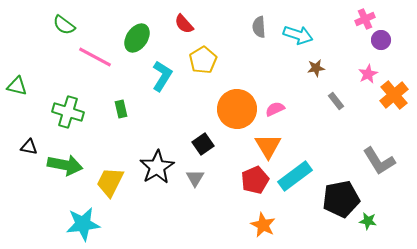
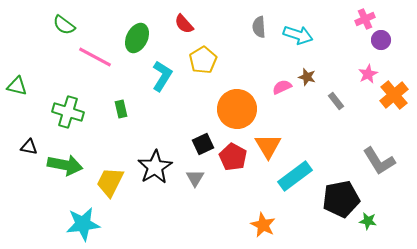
green ellipse: rotated 8 degrees counterclockwise
brown star: moved 9 px left, 9 px down; rotated 24 degrees clockwise
pink semicircle: moved 7 px right, 22 px up
black square: rotated 10 degrees clockwise
black star: moved 2 px left
red pentagon: moved 22 px left, 23 px up; rotated 20 degrees counterclockwise
